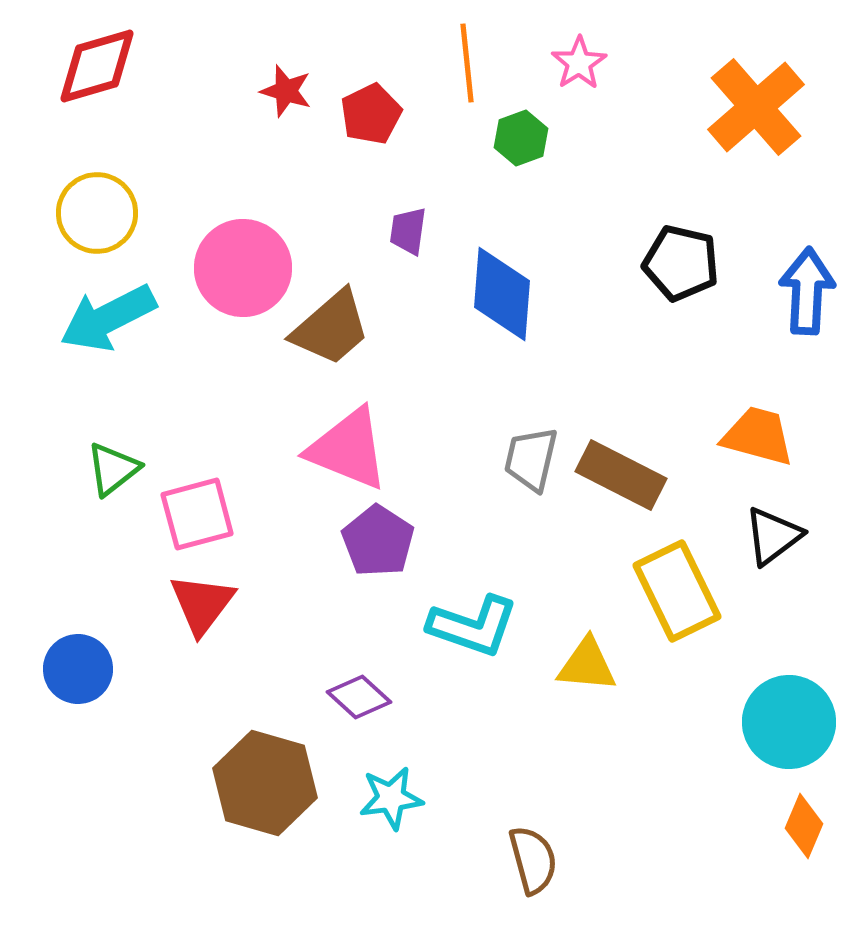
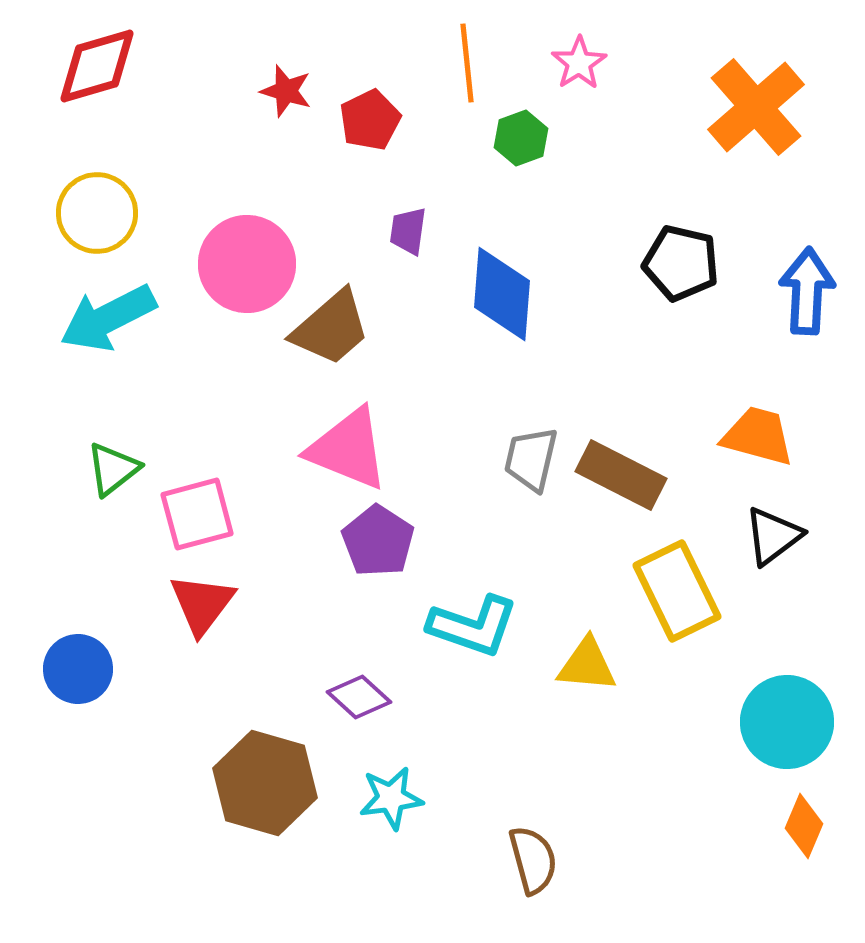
red pentagon: moved 1 px left, 6 px down
pink circle: moved 4 px right, 4 px up
cyan circle: moved 2 px left
